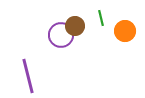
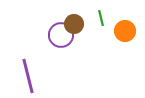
brown circle: moved 1 px left, 2 px up
